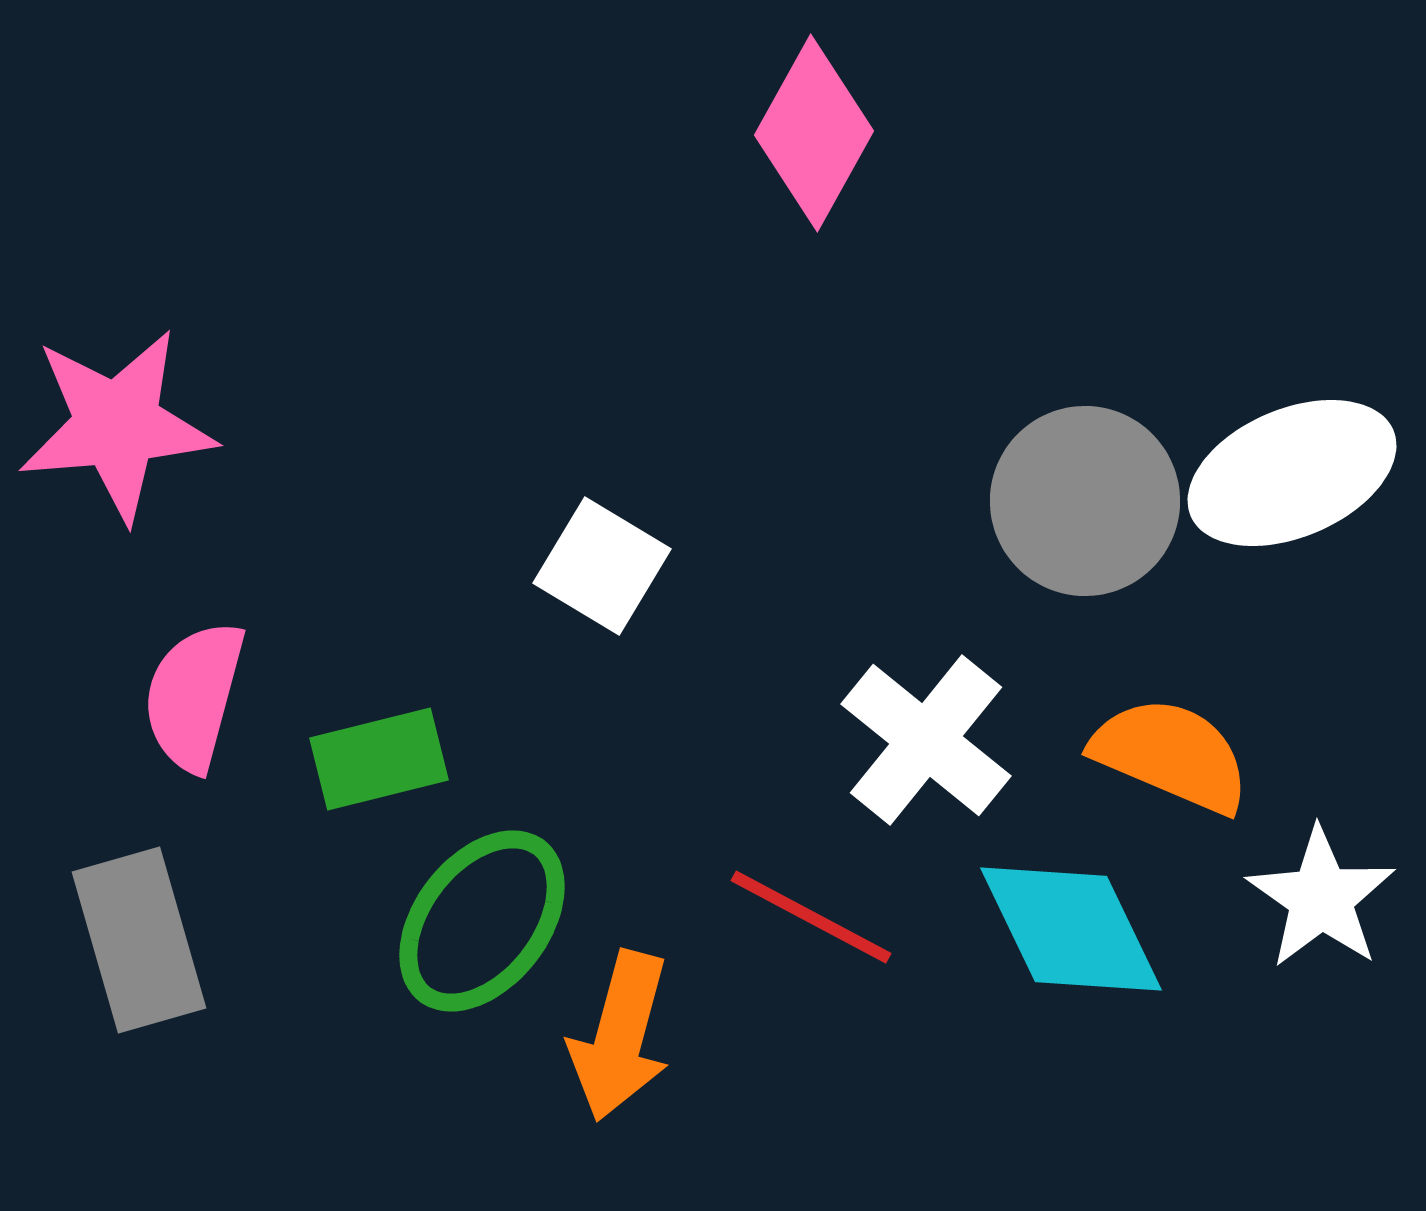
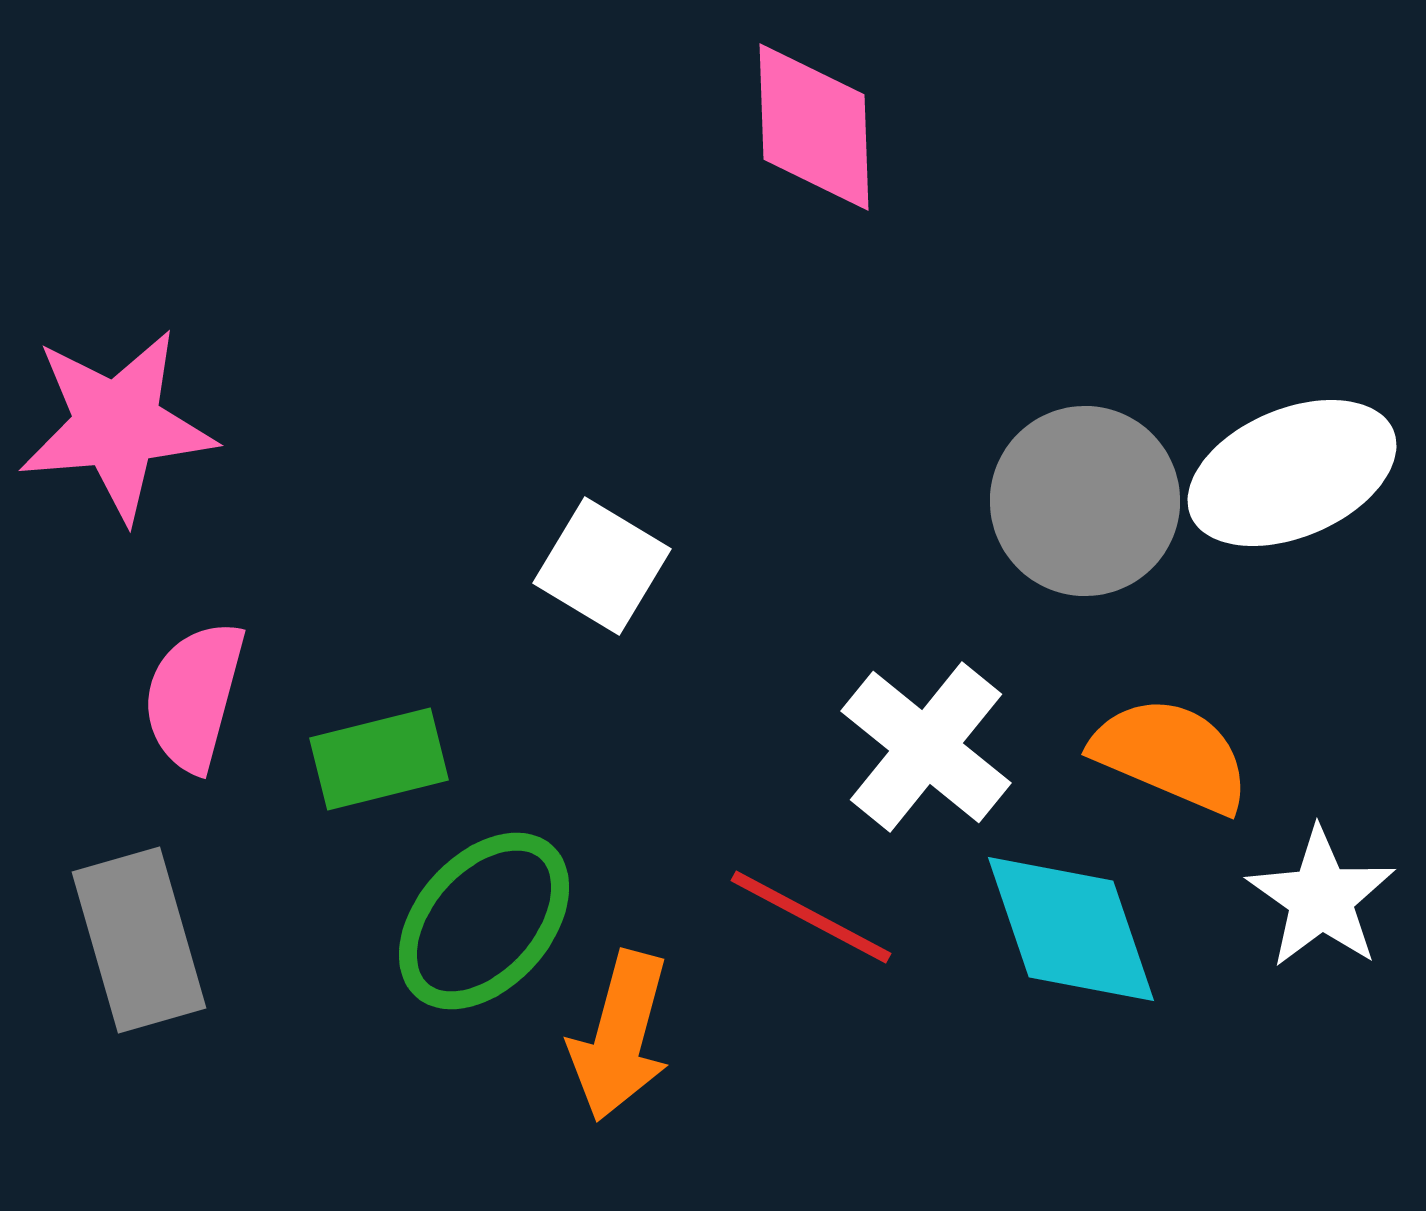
pink diamond: moved 6 px up; rotated 31 degrees counterclockwise
white cross: moved 7 px down
green ellipse: moved 2 px right; rotated 4 degrees clockwise
cyan diamond: rotated 7 degrees clockwise
